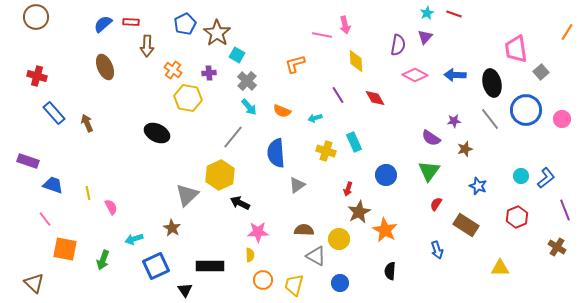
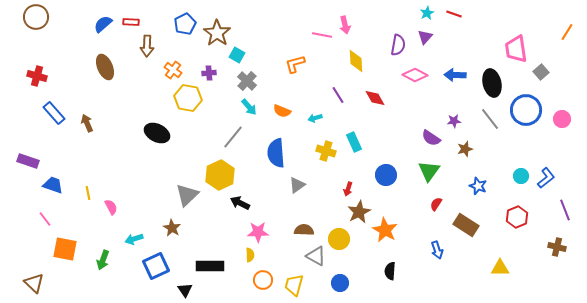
brown cross at (557, 247): rotated 18 degrees counterclockwise
